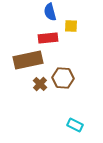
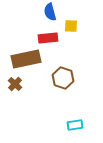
brown rectangle: moved 2 px left, 1 px up
brown hexagon: rotated 15 degrees clockwise
brown cross: moved 25 px left
cyan rectangle: rotated 35 degrees counterclockwise
